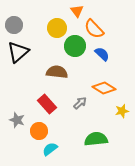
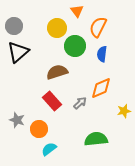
gray circle: moved 1 px down
orange semicircle: moved 4 px right, 2 px up; rotated 70 degrees clockwise
blue semicircle: rotated 126 degrees counterclockwise
brown semicircle: rotated 25 degrees counterclockwise
orange diamond: moved 3 px left; rotated 55 degrees counterclockwise
red rectangle: moved 5 px right, 3 px up
yellow star: moved 2 px right
orange circle: moved 2 px up
cyan semicircle: moved 1 px left
